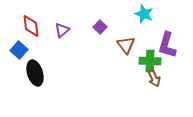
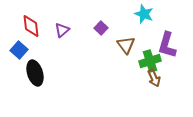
purple square: moved 1 px right, 1 px down
green cross: rotated 20 degrees counterclockwise
